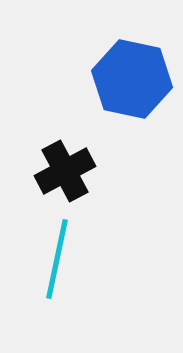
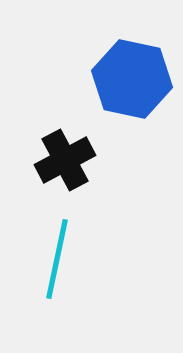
black cross: moved 11 px up
